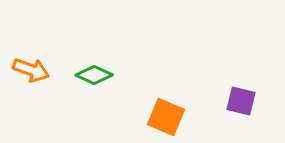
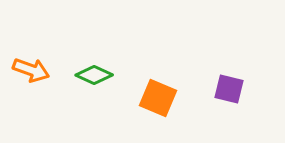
purple square: moved 12 px left, 12 px up
orange square: moved 8 px left, 19 px up
